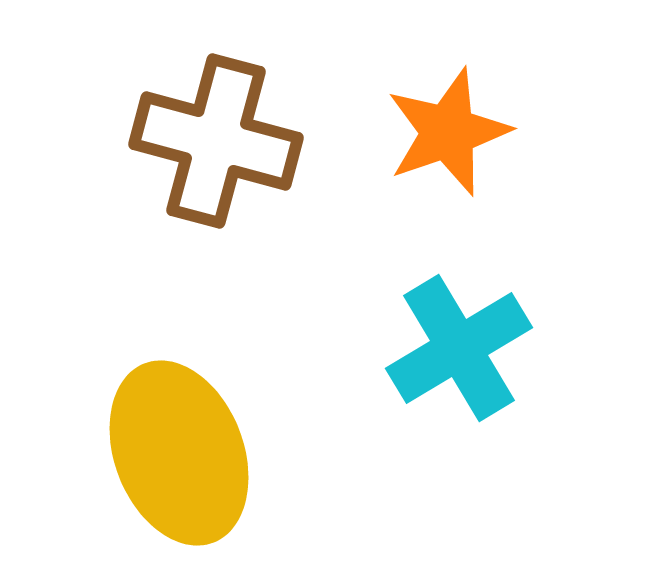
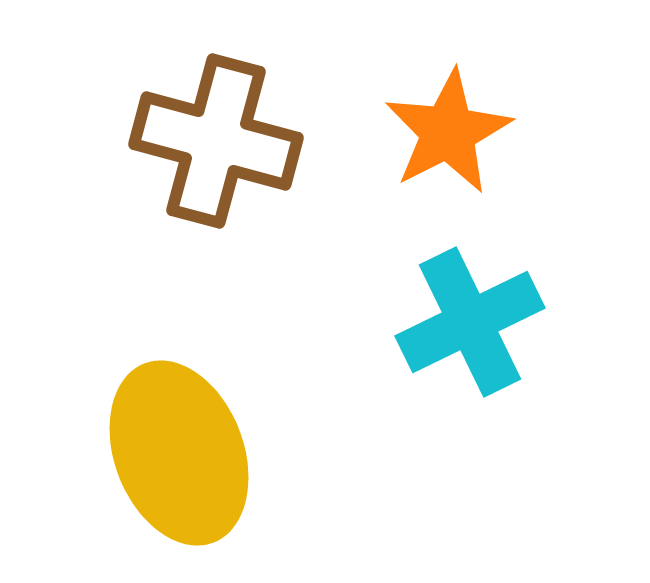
orange star: rotated 8 degrees counterclockwise
cyan cross: moved 11 px right, 26 px up; rotated 5 degrees clockwise
